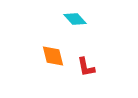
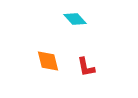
orange diamond: moved 5 px left, 5 px down
